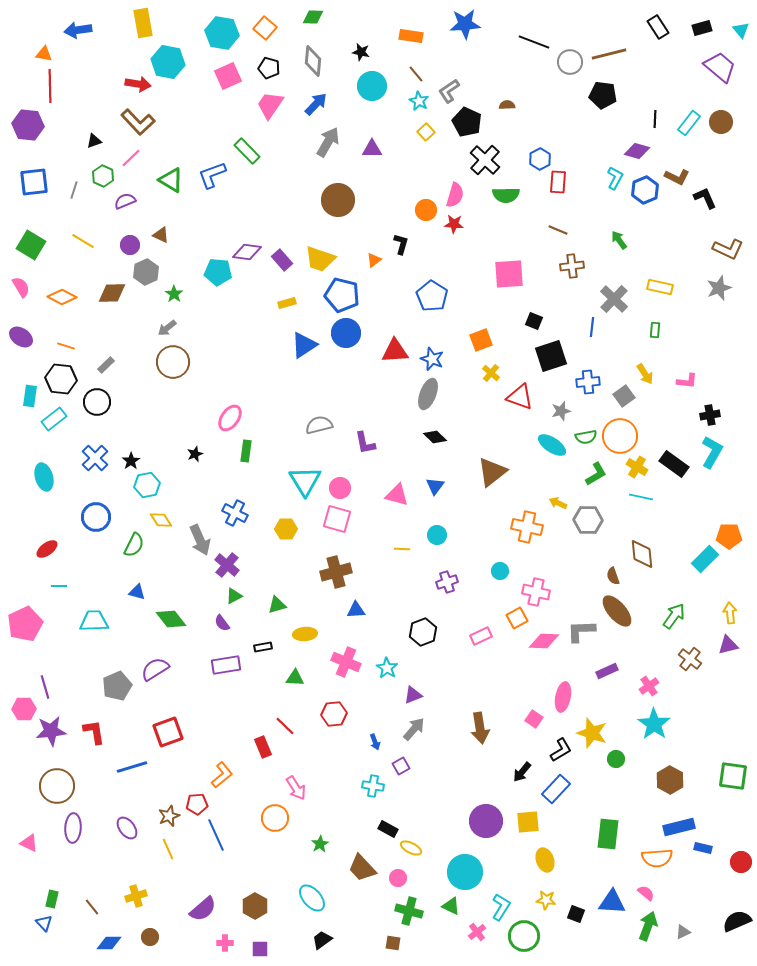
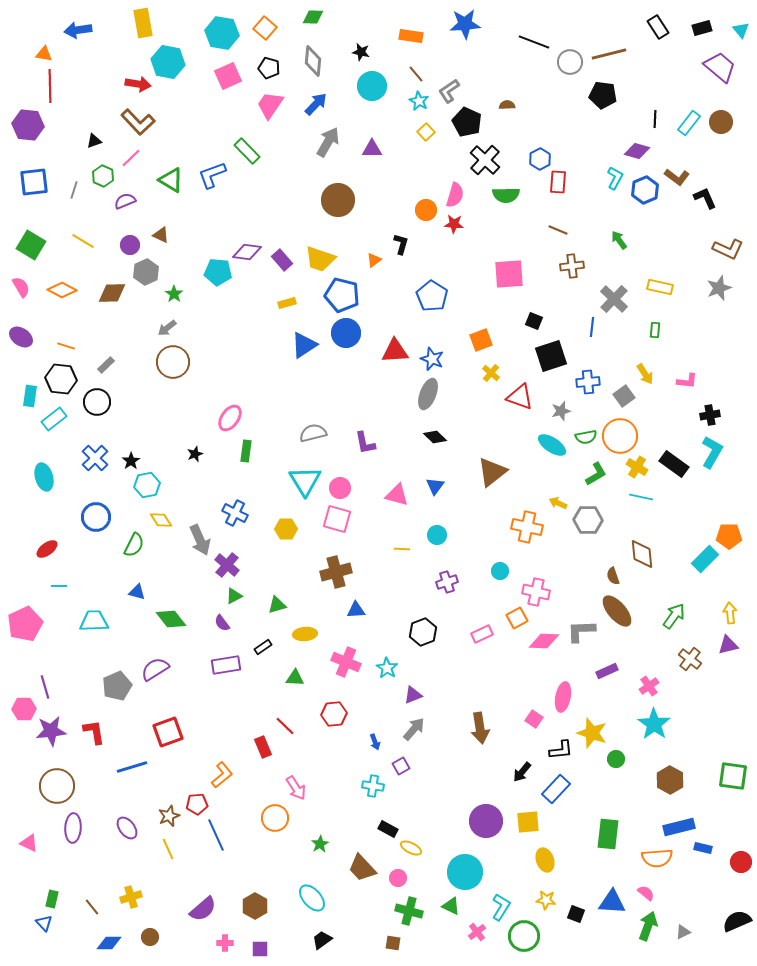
brown L-shape at (677, 177): rotated 10 degrees clockwise
orange diamond at (62, 297): moved 7 px up
gray semicircle at (319, 425): moved 6 px left, 8 px down
pink rectangle at (481, 636): moved 1 px right, 2 px up
black rectangle at (263, 647): rotated 24 degrees counterclockwise
black L-shape at (561, 750): rotated 25 degrees clockwise
yellow cross at (136, 896): moved 5 px left, 1 px down
